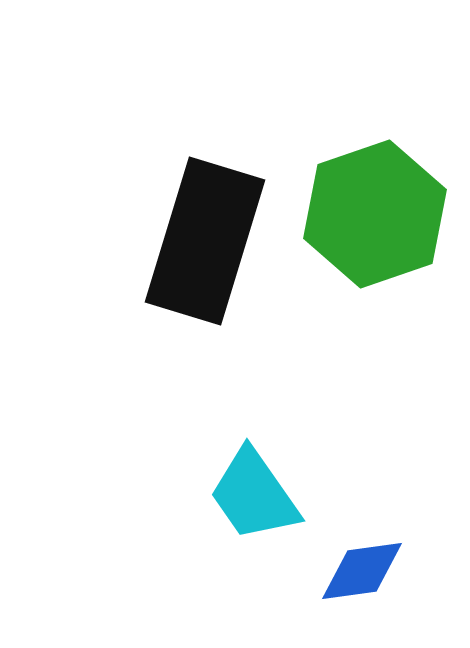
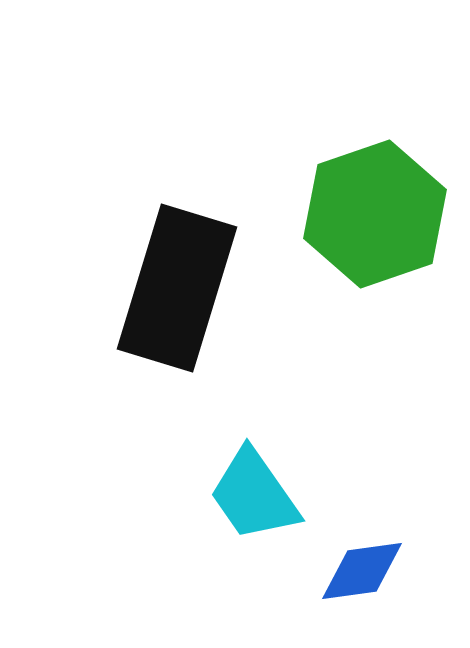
black rectangle: moved 28 px left, 47 px down
